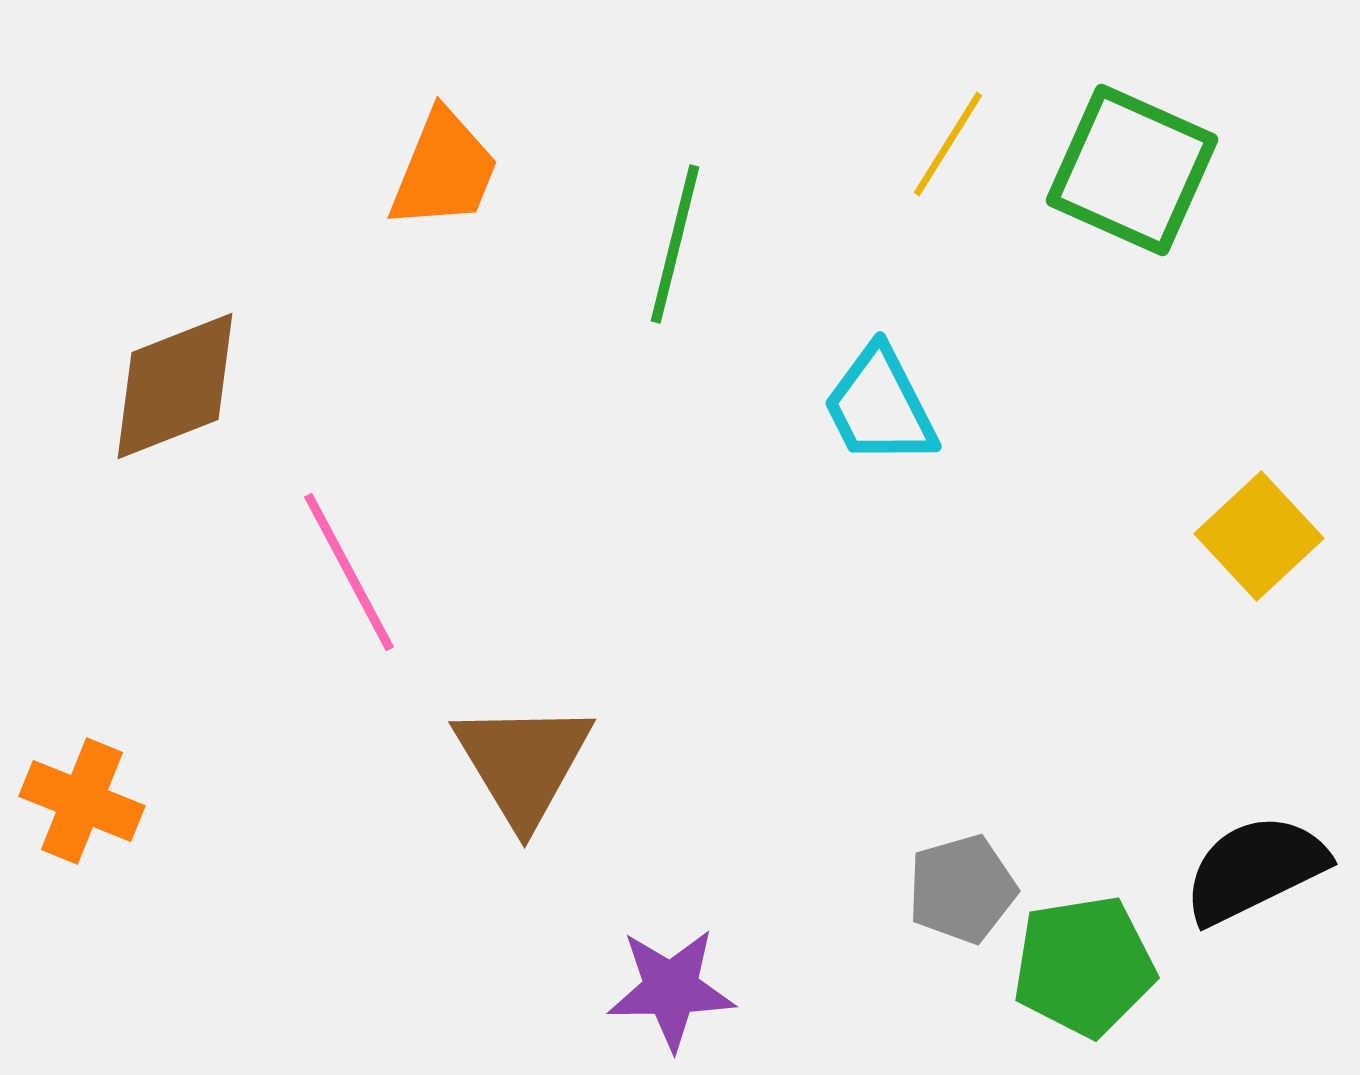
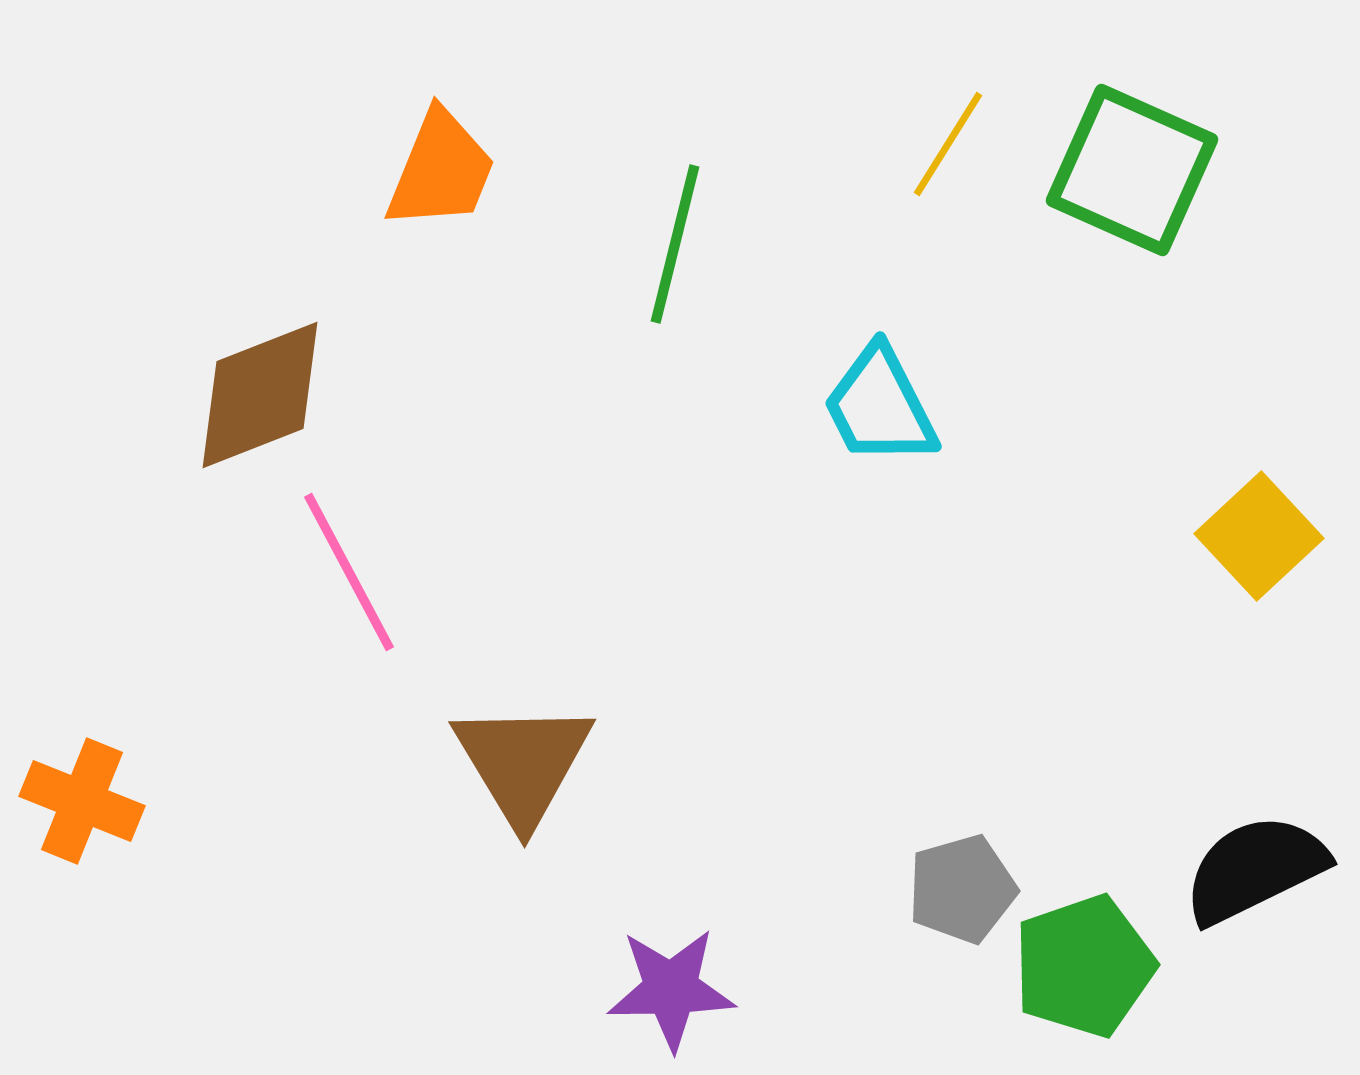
orange trapezoid: moved 3 px left
brown diamond: moved 85 px right, 9 px down
green pentagon: rotated 10 degrees counterclockwise
